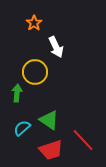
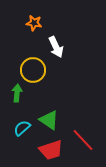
orange star: rotated 28 degrees counterclockwise
yellow circle: moved 2 px left, 2 px up
